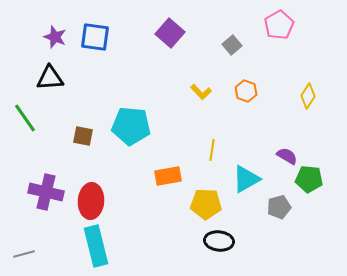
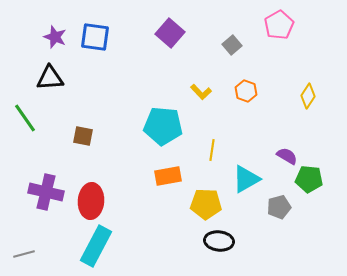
cyan pentagon: moved 32 px right
cyan rectangle: rotated 42 degrees clockwise
